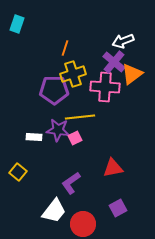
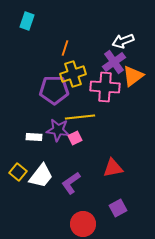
cyan rectangle: moved 10 px right, 3 px up
purple cross: rotated 15 degrees clockwise
orange triangle: moved 1 px right, 2 px down
white trapezoid: moved 13 px left, 35 px up
